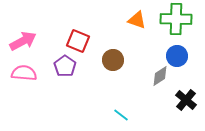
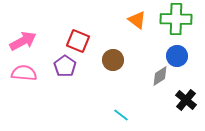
orange triangle: rotated 18 degrees clockwise
